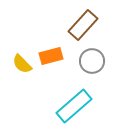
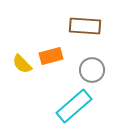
brown rectangle: moved 2 px right, 1 px down; rotated 52 degrees clockwise
gray circle: moved 9 px down
